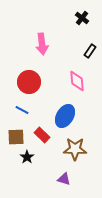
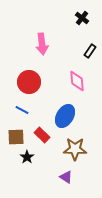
purple triangle: moved 2 px right, 2 px up; rotated 16 degrees clockwise
